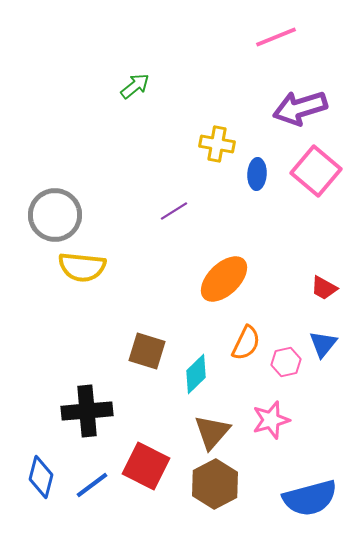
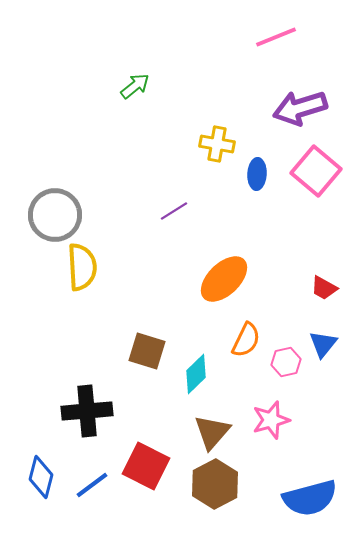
yellow semicircle: rotated 99 degrees counterclockwise
orange semicircle: moved 3 px up
